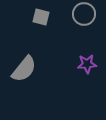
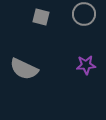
purple star: moved 1 px left, 1 px down
gray semicircle: rotated 76 degrees clockwise
